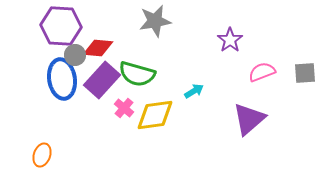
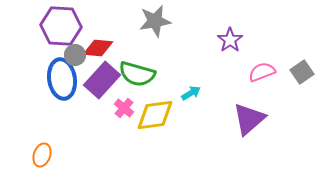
gray square: moved 3 px left, 1 px up; rotated 30 degrees counterclockwise
cyan arrow: moved 3 px left, 2 px down
